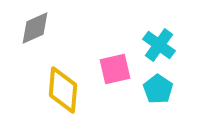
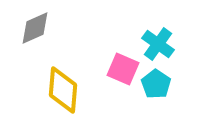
cyan cross: moved 1 px left, 1 px up
pink square: moved 8 px right; rotated 36 degrees clockwise
cyan pentagon: moved 2 px left, 5 px up
